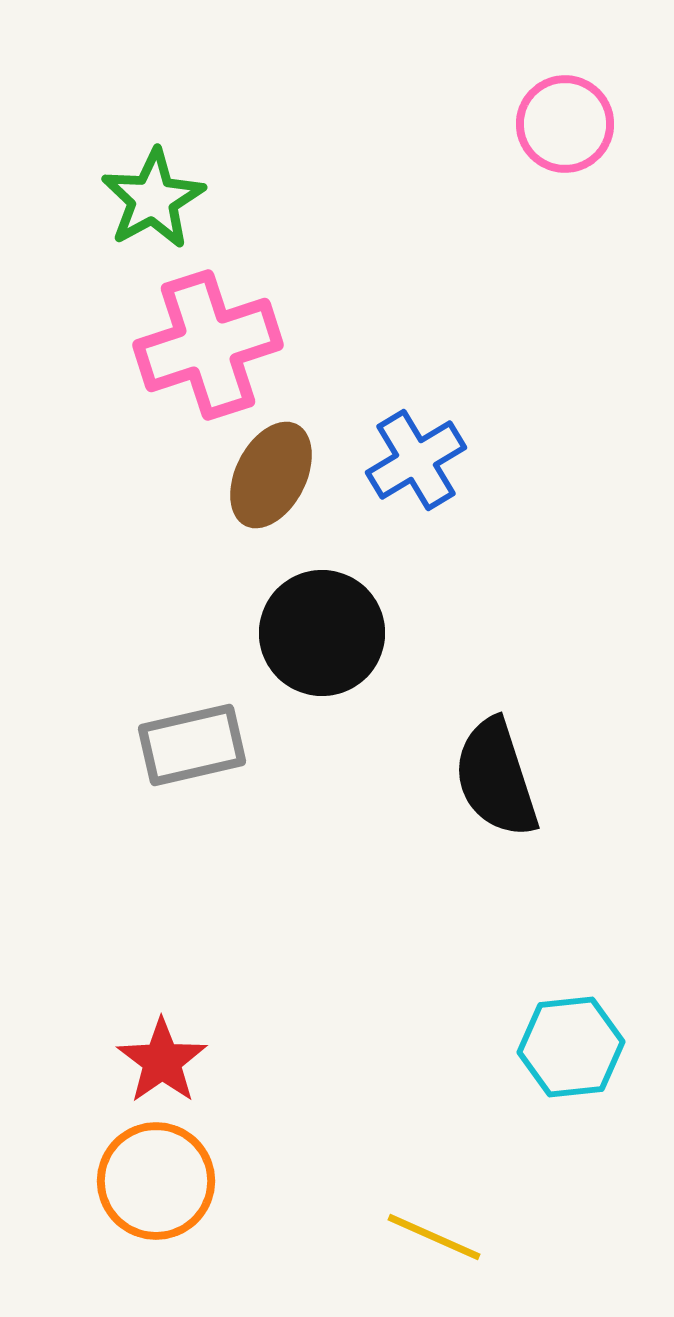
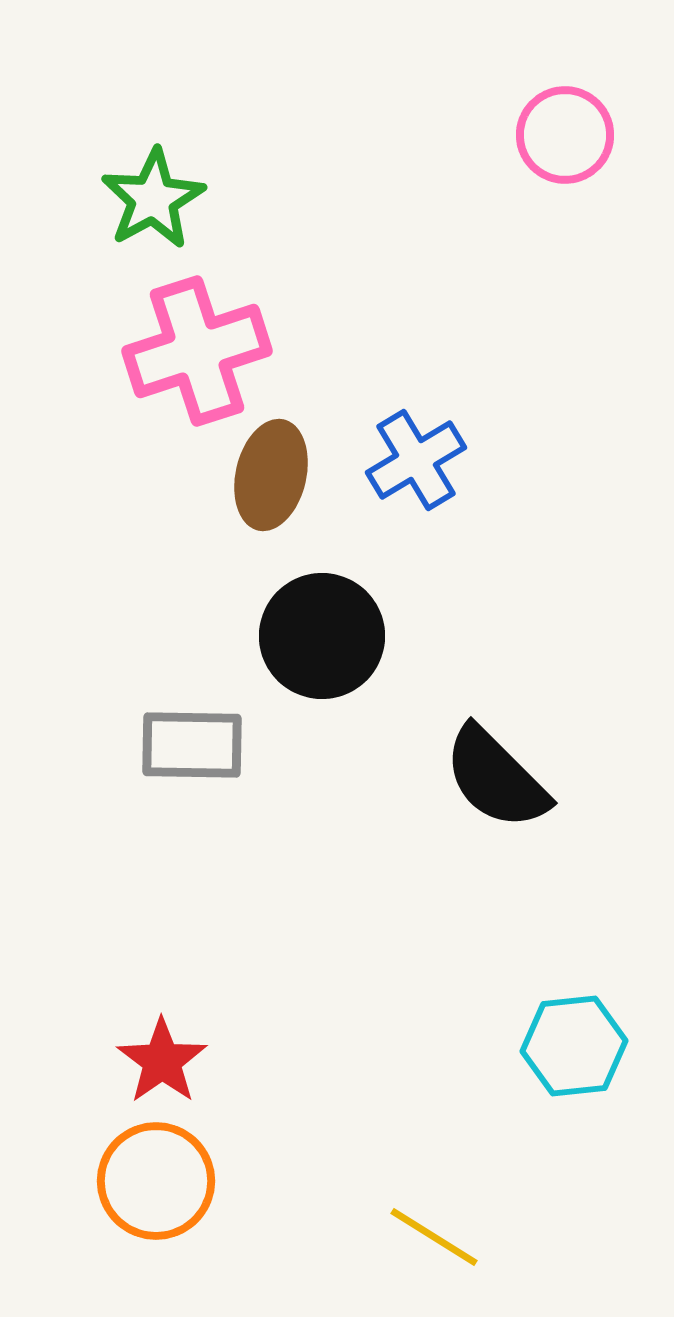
pink circle: moved 11 px down
pink cross: moved 11 px left, 6 px down
brown ellipse: rotated 14 degrees counterclockwise
black circle: moved 3 px down
gray rectangle: rotated 14 degrees clockwise
black semicircle: rotated 27 degrees counterclockwise
cyan hexagon: moved 3 px right, 1 px up
yellow line: rotated 8 degrees clockwise
